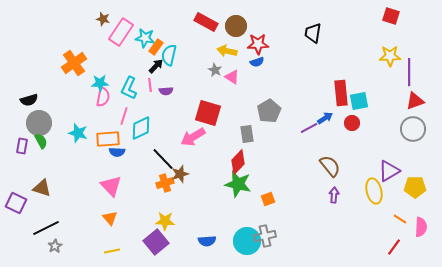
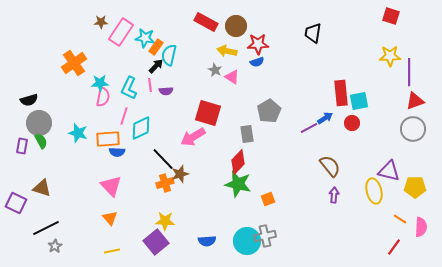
brown star at (103, 19): moved 2 px left, 3 px down; rotated 16 degrees counterclockwise
purple triangle at (389, 171): rotated 45 degrees clockwise
